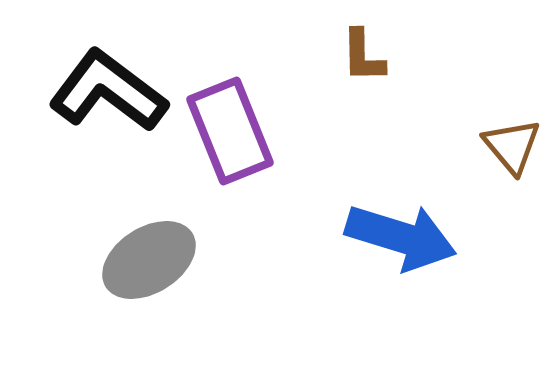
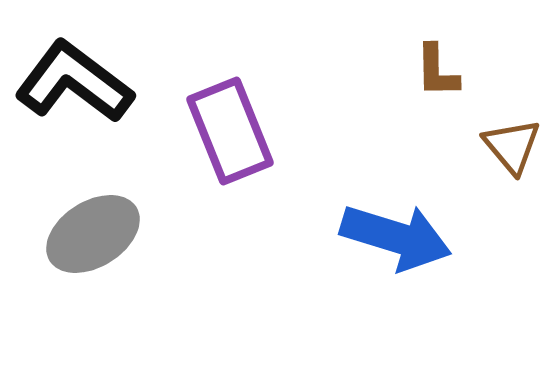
brown L-shape: moved 74 px right, 15 px down
black L-shape: moved 34 px left, 9 px up
blue arrow: moved 5 px left
gray ellipse: moved 56 px left, 26 px up
